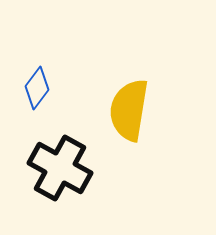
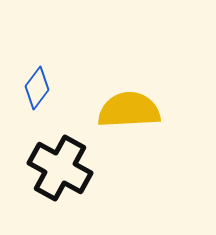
yellow semicircle: rotated 78 degrees clockwise
